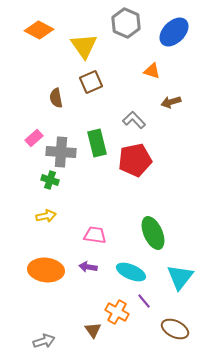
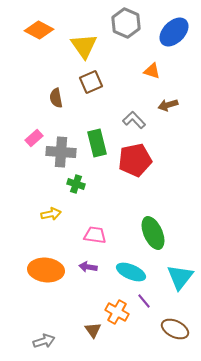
brown arrow: moved 3 px left, 3 px down
green cross: moved 26 px right, 4 px down
yellow arrow: moved 5 px right, 2 px up
